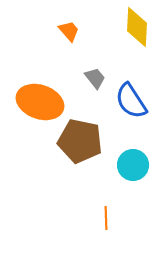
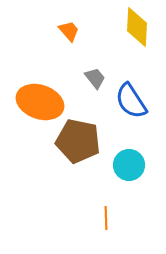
brown pentagon: moved 2 px left
cyan circle: moved 4 px left
